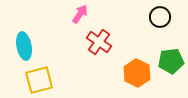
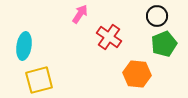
black circle: moved 3 px left, 1 px up
red cross: moved 10 px right, 5 px up
cyan ellipse: rotated 20 degrees clockwise
green pentagon: moved 7 px left, 17 px up; rotated 15 degrees counterclockwise
orange hexagon: moved 1 px down; rotated 20 degrees counterclockwise
